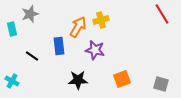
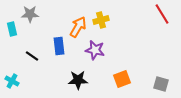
gray star: rotated 18 degrees clockwise
